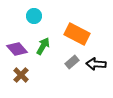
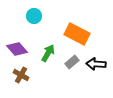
green arrow: moved 5 px right, 7 px down
brown cross: rotated 14 degrees counterclockwise
